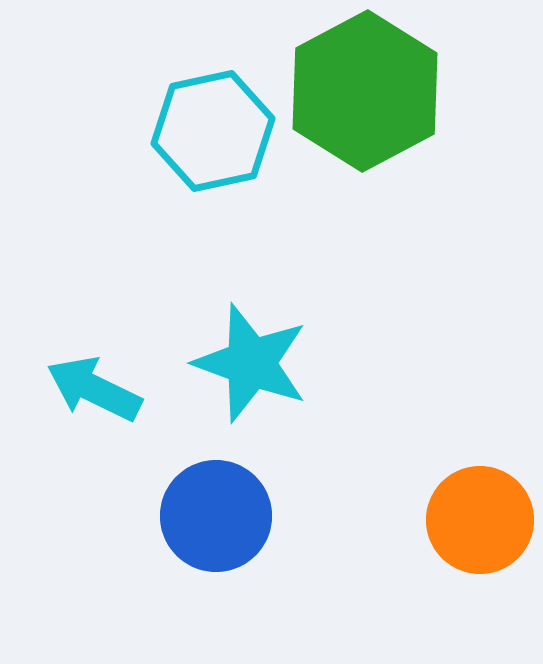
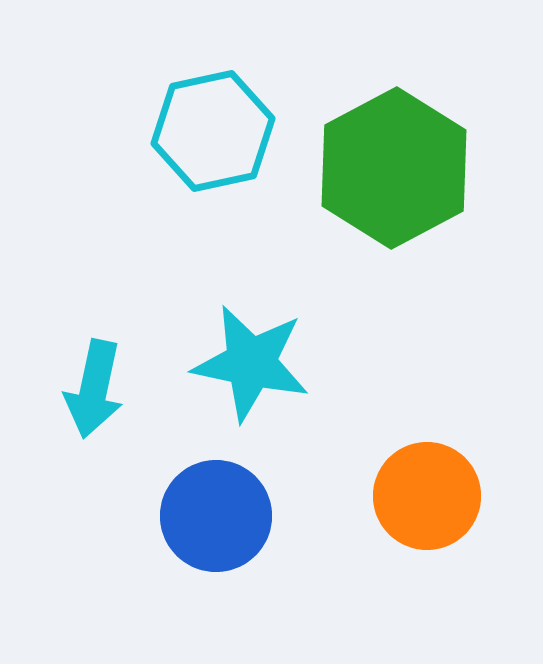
green hexagon: moved 29 px right, 77 px down
cyan star: rotated 8 degrees counterclockwise
cyan arrow: rotated 104 degrees counterclockwise
orange circle: moved 53 px left, 24 px up
